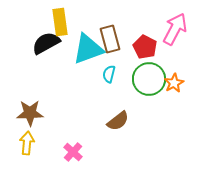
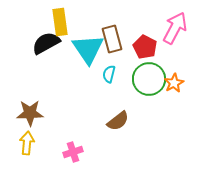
pink arrow: moved 1 px up
brown rectangle: moved 2 px right
cyan triangle: rotated 44 degrees counterclockwise
pink cross: rotated 30 degrees clockwise
